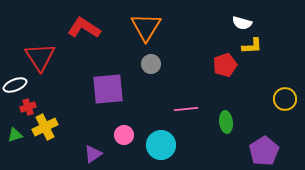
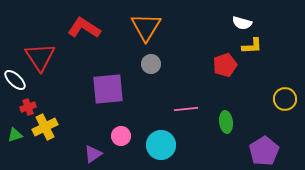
white ellipse: moved 5 px up; rotated 65 degrees clockwise
pink circle: moved 3 px left, 1 px down
